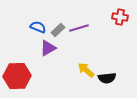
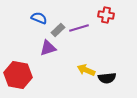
red cross: moved 14 px left, 2 px up
blue semicircle: moved 1 px right, 9 px up
purple triangle: rotated 12 degrees clockwise
yellow arrow: rotated 18 degrees counterclockwise
red hexagon: moved 1 px right, 1 px up; rotated 12 degrees clockwise
